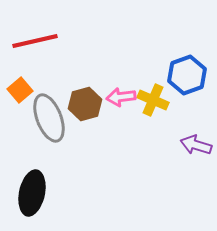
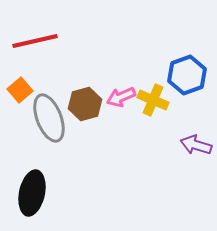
pink arrow: rotated 16 degrees counterclockwise
